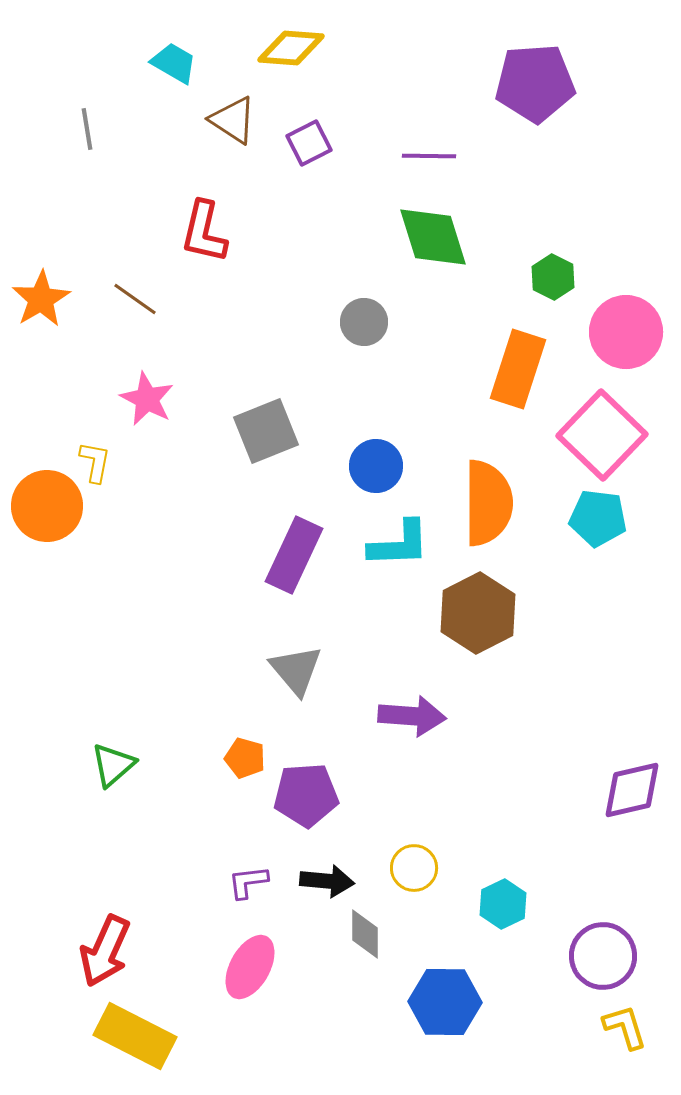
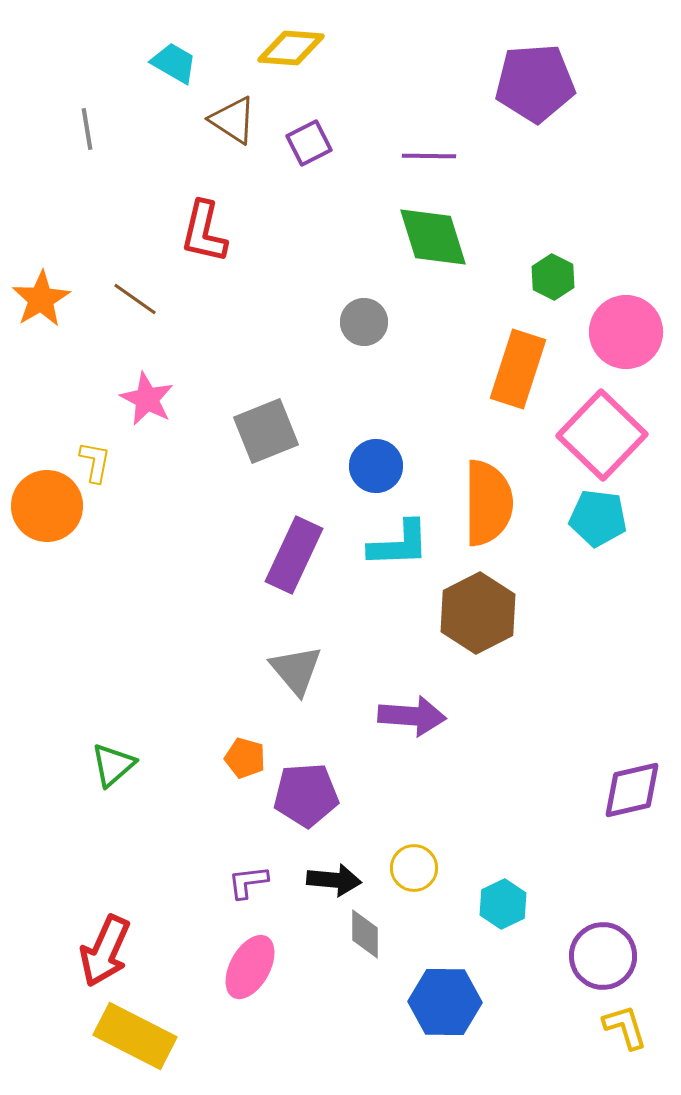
black arrow at (327, 881): moved 7 px right, 1 px up
